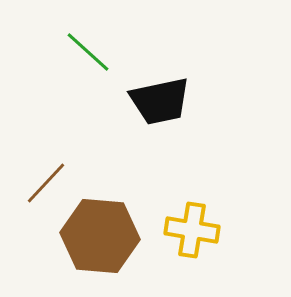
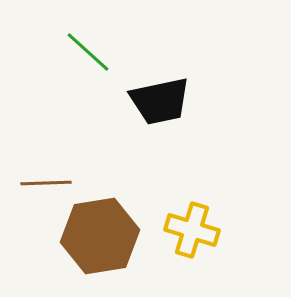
brown line: rotated 45 degrees clockwise
yellow cross: rotated 8 degrees clockwise
brown hexagon: rotated 14 degrees counterclockwise
